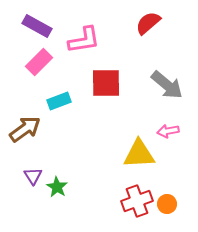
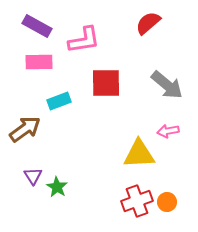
pink rectangle: rotated 44 degrees clockwise
orange circle: moved 2 px up
